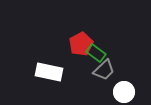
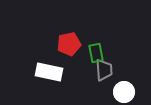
red pentagon: moved 12 px left; rotated 15 degrees clockwise
green rectangle: rotated 42 degrees clockwise
gray trapezoid: rotated 50 degrees counterclockwise
